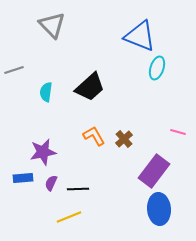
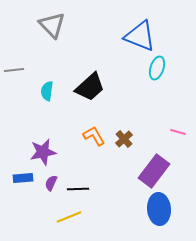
gray line: rotated 12 degrees clockwise
cyan semicircle: moved 1 px right, 1 px up
